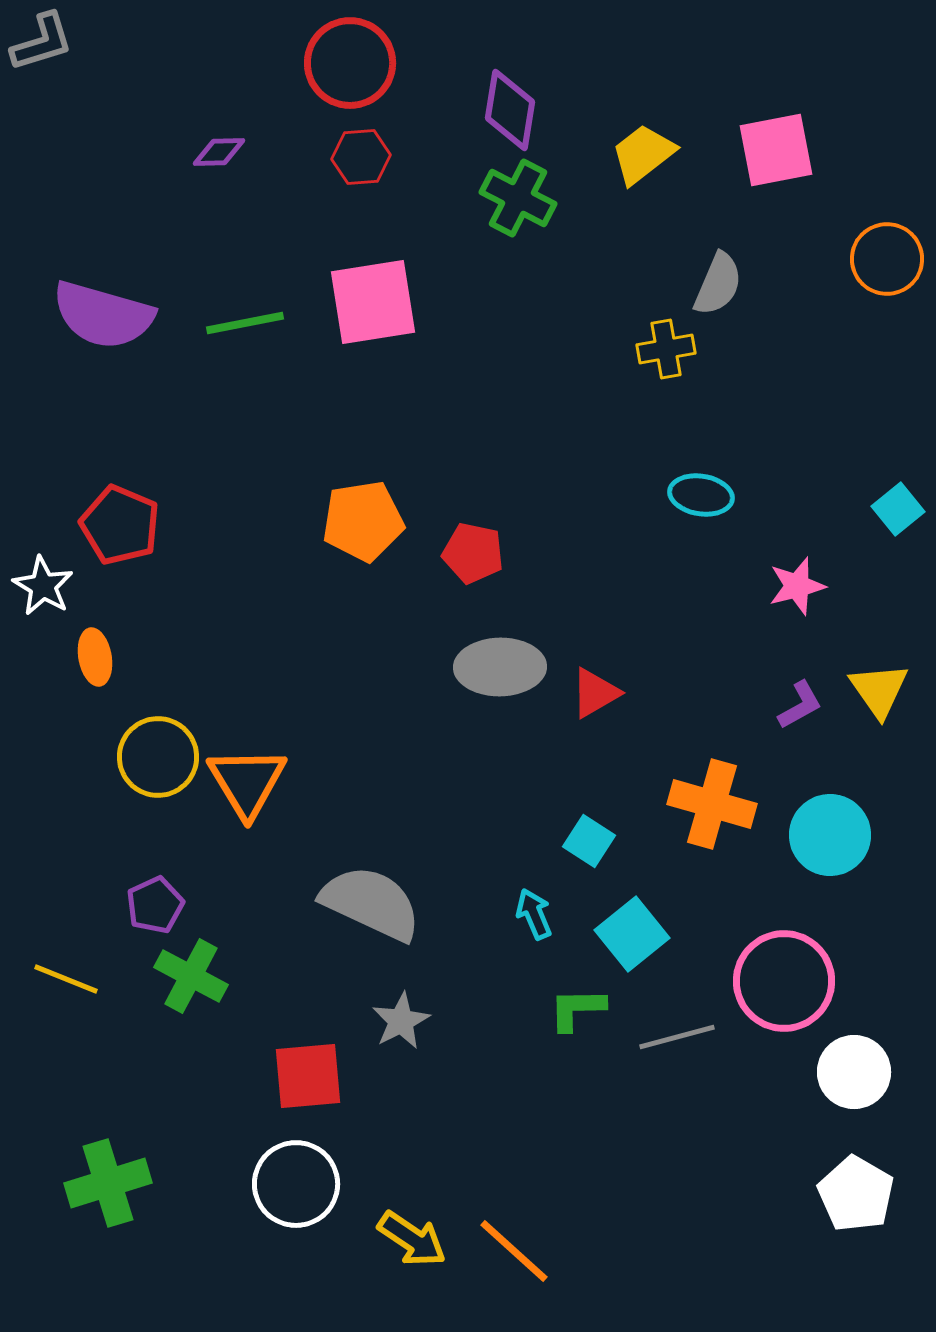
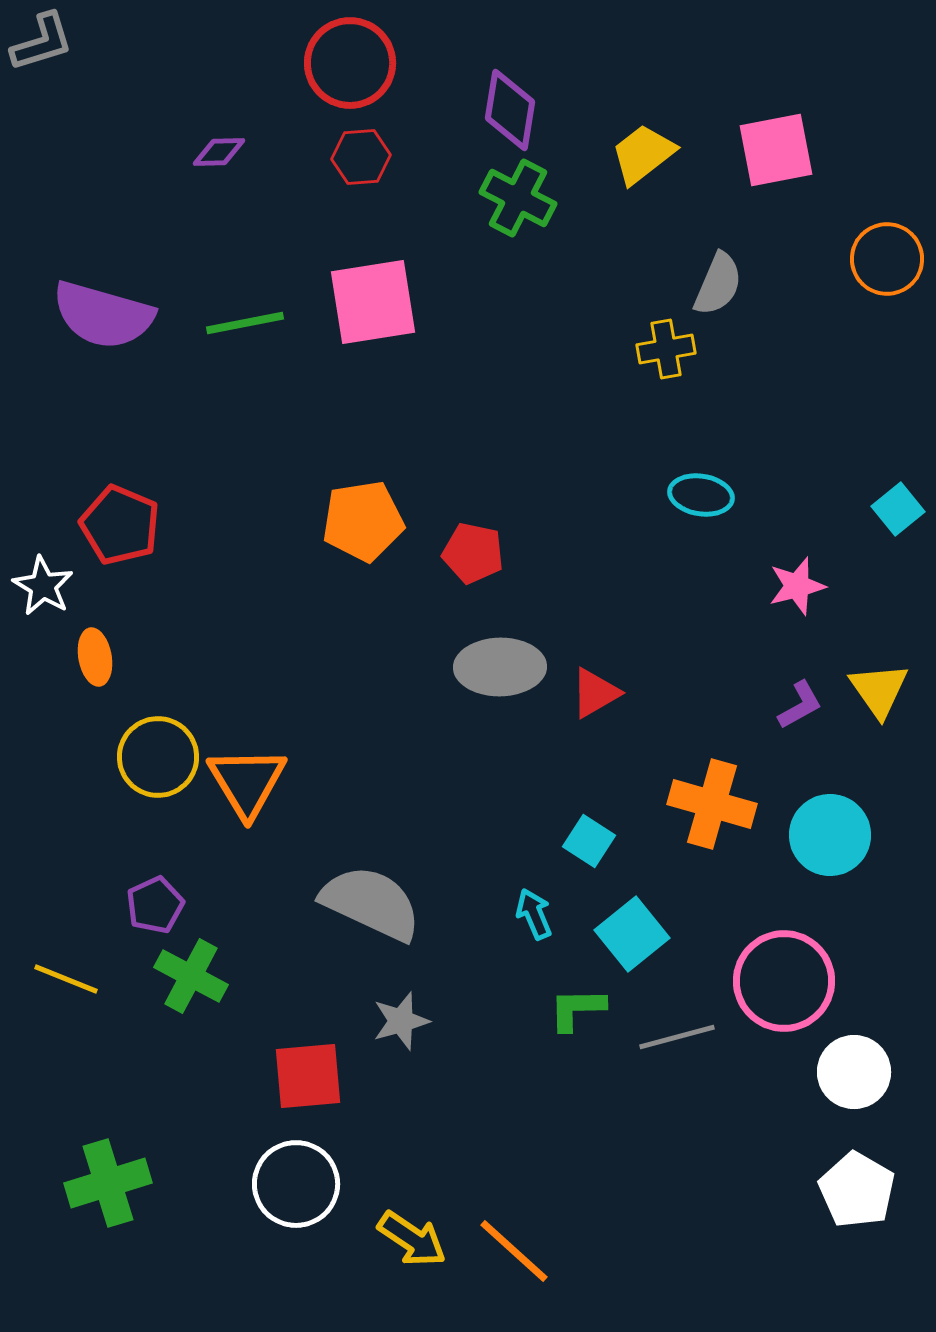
gray star at (401, 1021): rotated 12 degrees clockwise
white pentagon at (856, 1194): moved 1 px right, 4 px up
